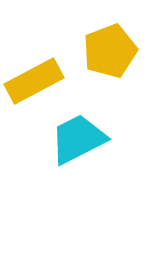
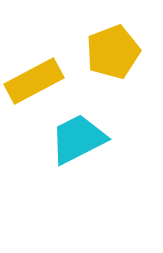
yellow pentagon: moved 3 px right, 1 px down
